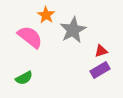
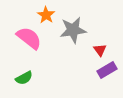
gray star: rotated 20 degrees clockwise
pink semicircle: moved 1 px left, 1 px down
red triangle: moved 1 px left, 1 px up; rotated 48 degrees counterclockwise
purple rectangle: moved 7 px right
